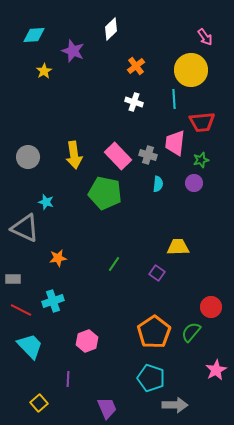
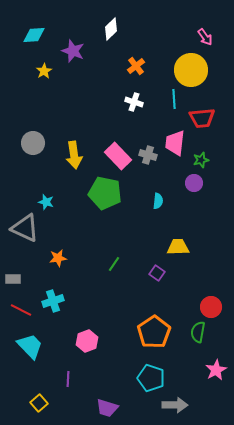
red trapezoid: moved 4 px up
gray circle: moved 5 px right, 14 px up
cyan semicircle: moved 17 px down
green semicircle: moved 7 px right; rotated 30 degrees counterclockwise
purple trapezoid: rotated 130 degrees clockwise
